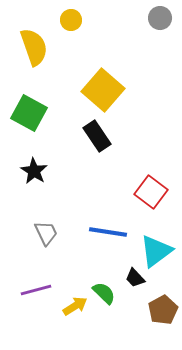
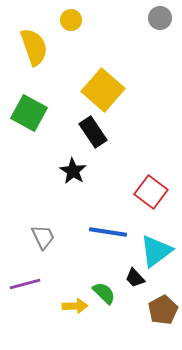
black rectangle: moved 4 px left, 4 px up
black star: moved 39 px right
gray trapezoid: moved 3 px left, 4 px down
purple line: moved 11 px left, 6 px up
yellow arrow: rotated 30 degrees clockwise
